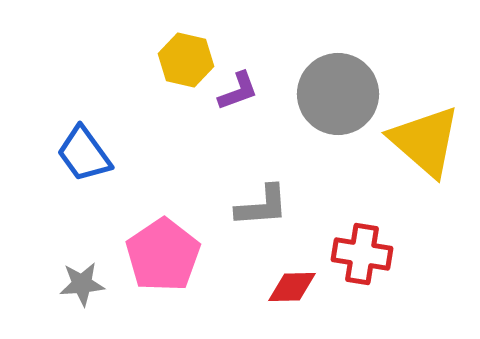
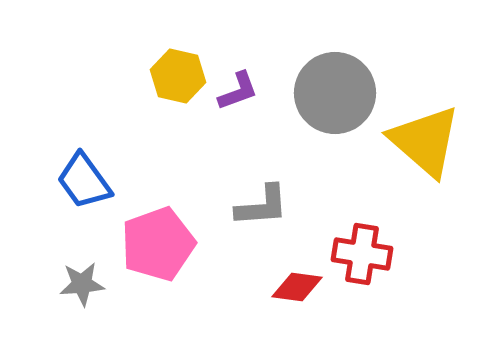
yellow hexagon: moved 8 px left, 16 px down
gray circle: moved 3 px left, 1 px up
blue trapezoid: moved 27 px down
pink pentagon: moved 5 px left, 11 px up; rotated 14 degrees clockwise
red diamond: moved 5 px right; rotated 9 degrees clockwise
